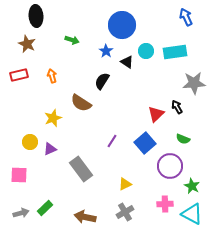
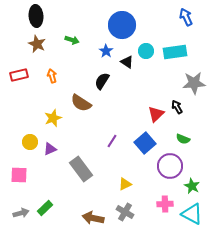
brown star: moved 10 px right
gray cross: rotated 30 degrees counterclockwise
brown arrow: moved 8 px right, 1 px down
